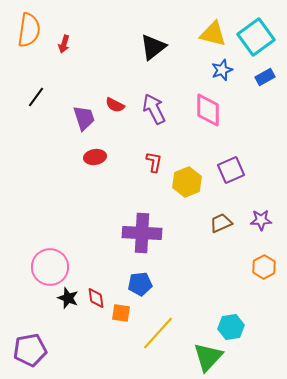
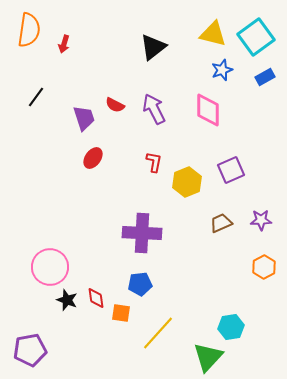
red ellipse: moved 2 px left, 1 px down; rotated 45 degrees counterclockwise
black star: moved 1 px left, 2 px down
